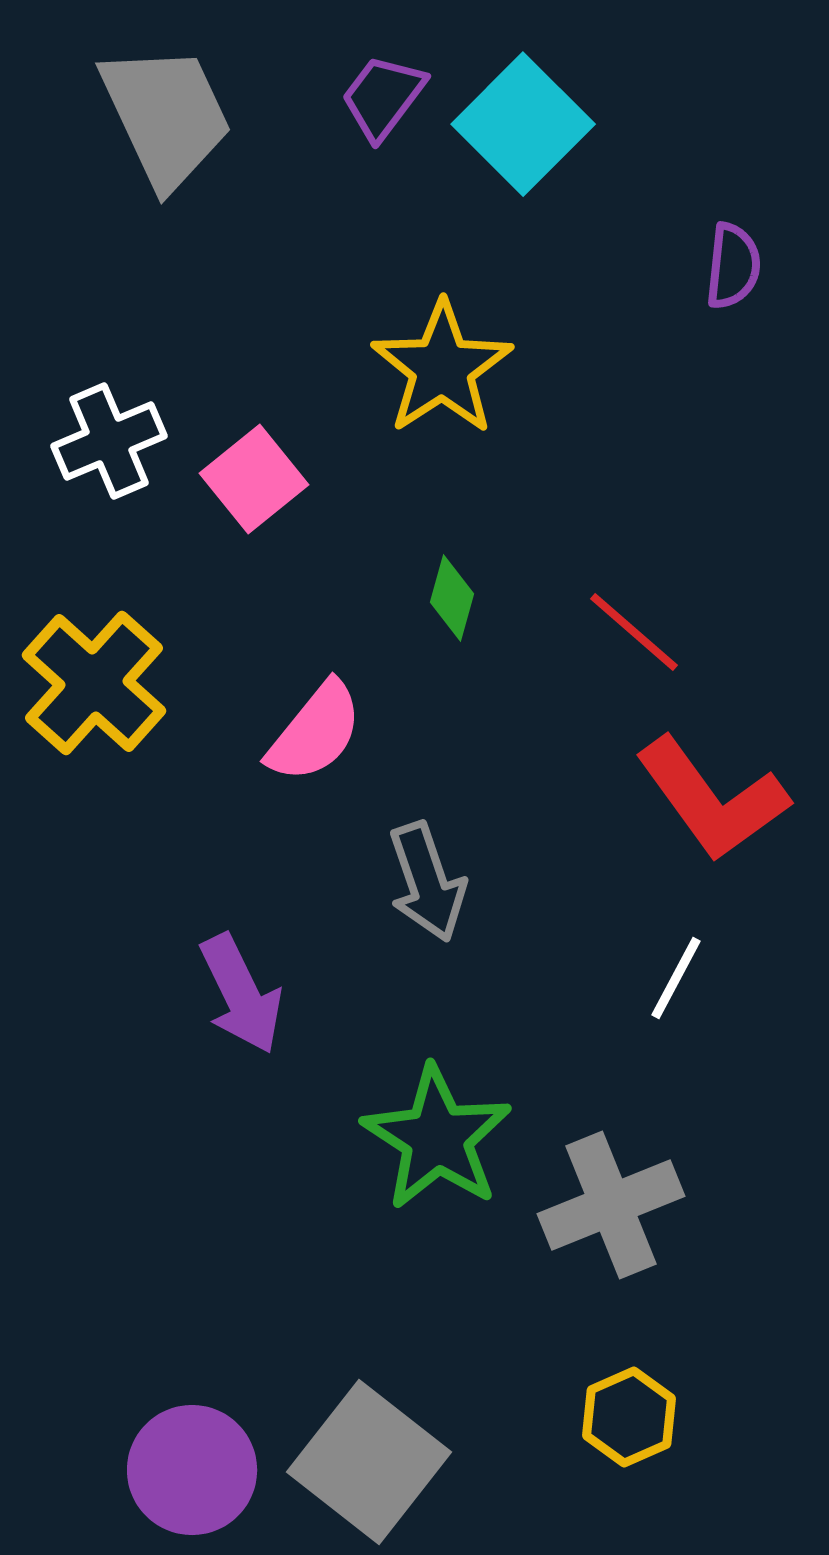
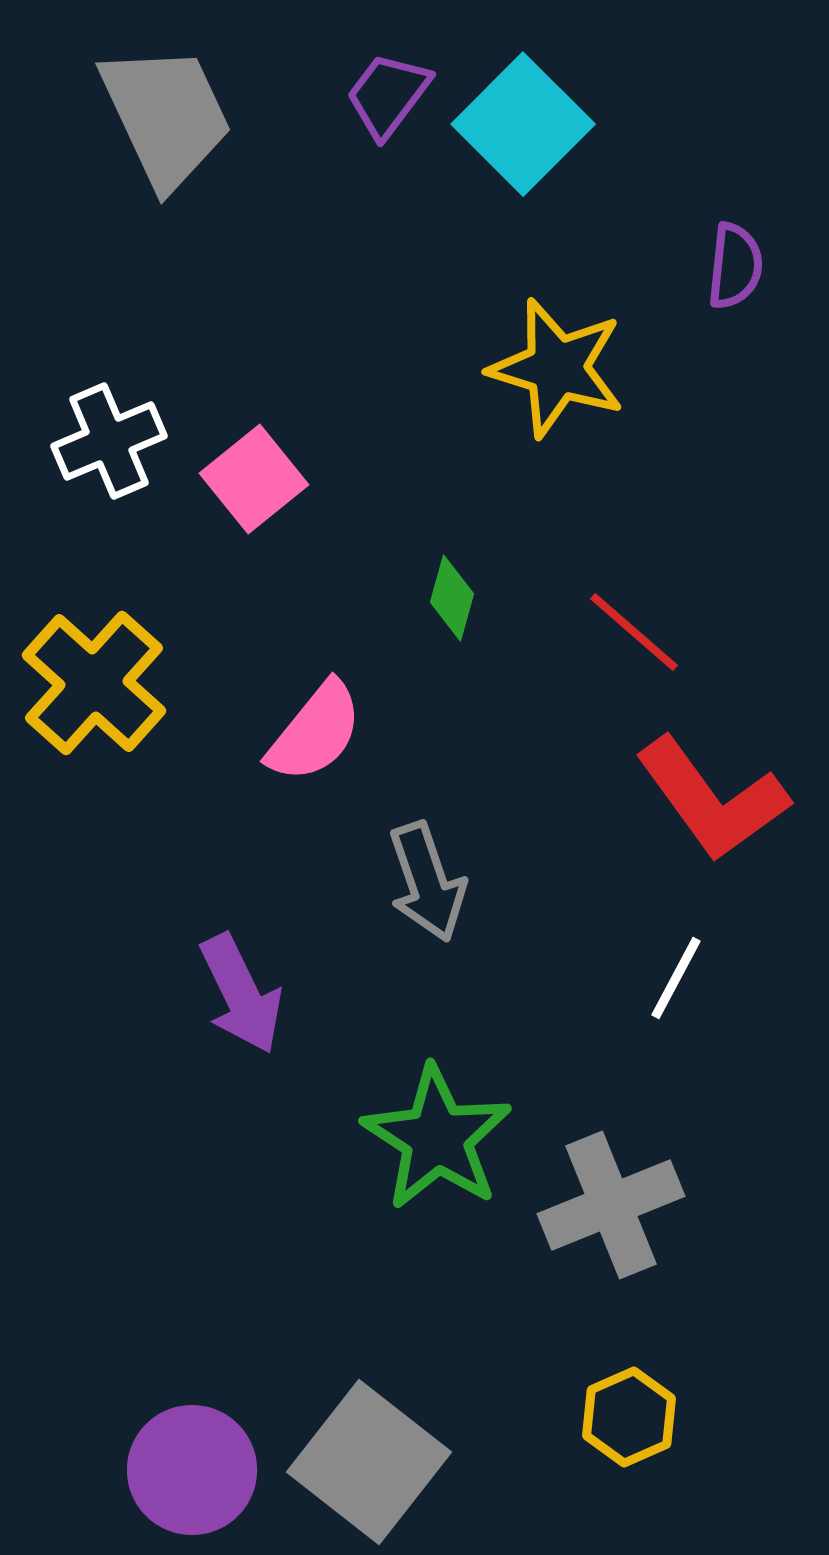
purple trapezoid: moved 5 px right, 2 px up
purple semicircle: moved 2 px right
yellow star: moved 115 px right; rotated 22 degrees counterclockwise
